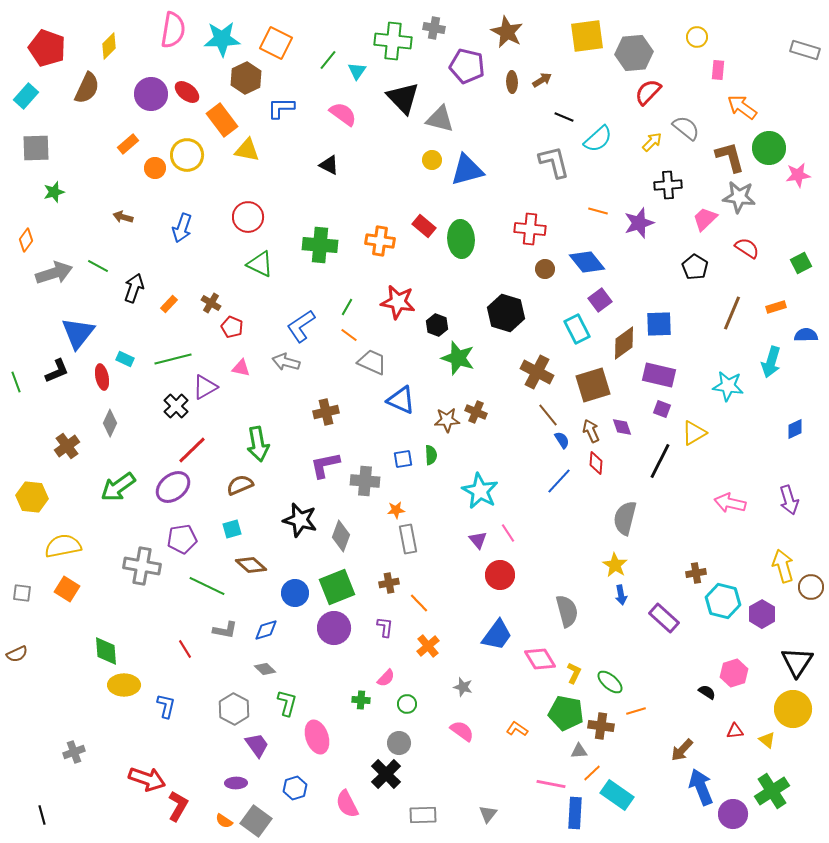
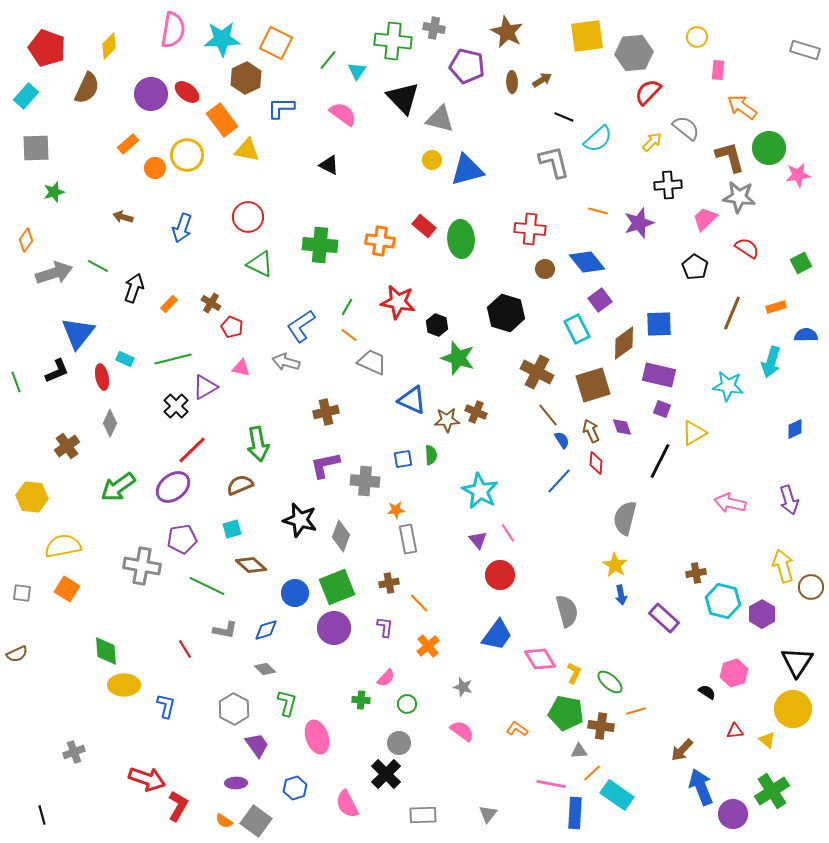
blue triangle at (401, 400): moved 11 px right
